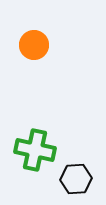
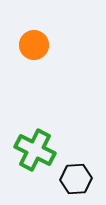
green cross: rotated 15 degrees clockwise
